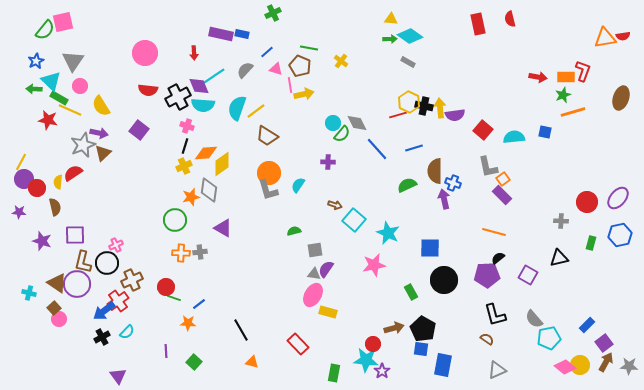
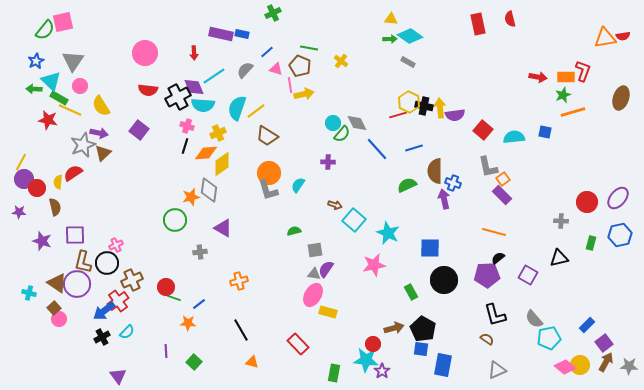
purple diamond at (199, 86): moved 5 px left, 1 px down
yellow cross at (184, 166): moved 34 px right, 33 px up
orange cross at (181, 253): moved 58 px right, 28 px down; rotated 18 degrees counterclockwise
